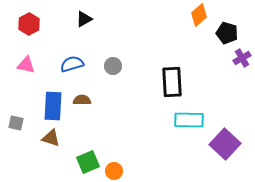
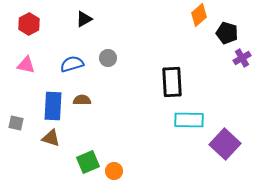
gray circle: moved 5 px left, 8 px up
